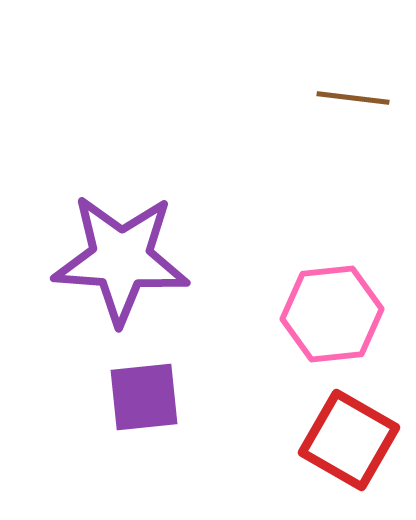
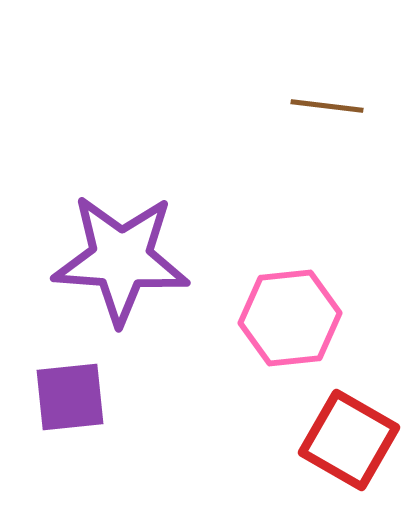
brown line: moved 26 px left, 8 px down
pink hexagon: moved 42 px left, 4 px down
purple square: moved 74 px left
